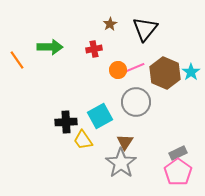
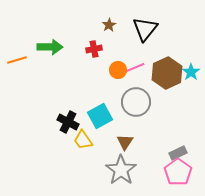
brown star: moved 1 px left, 1 px down
orange line: rotated 72 degrees counterclockwise
brown hexagon: moved 2 px right; rotated 12 degrees clockwise
black cross: moved 2 px right; rotated 30 degrees clockwise
gray star: moved 7 px down
